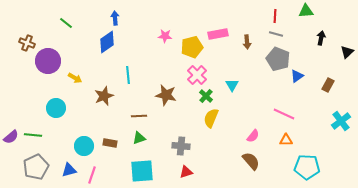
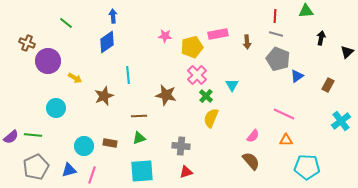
blue arrow at (115, 18): moved 2 px left, 2 px up
